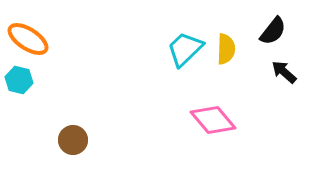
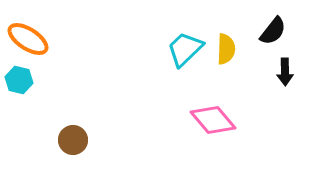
black arrow: moved 1 px right; rotated 132 degrees counterclockwise
